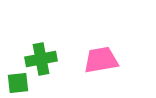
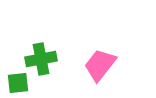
pink trapezoid: moved 1 px left, 5 px down; rotated 42 degrees counterclockwise
